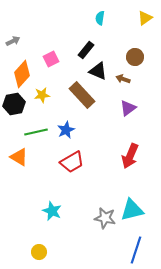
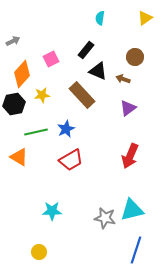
blue star: moved 1 px up
red trapezoid: moved 1 px left, 2 px up
cyan star: rotated 24 degrees counterclockwise
